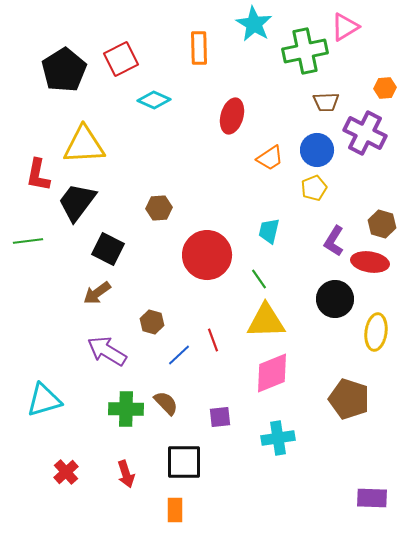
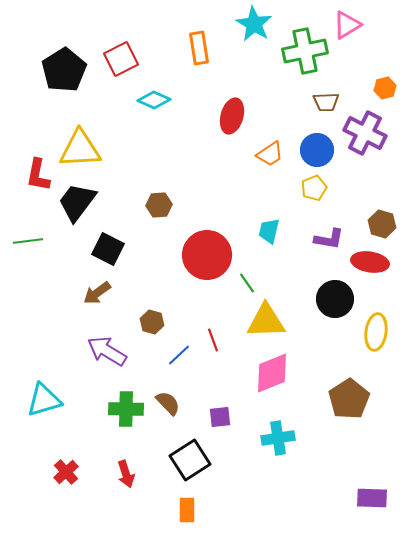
pink triangle at (345, 27): moved 2 px right, 2 px up
orange rectangle at (199, 48): rotated 8 degrees counterclockwise
orange hexagon at (385, 88): rotated 10 degrees counterclockwise
yellow triangle at (84, 145): moved 4 px left, 4 px down
orange trapezoid at (270, 158): moved 4 px up
brown hexagon at (159, 208): moved 3 px up
purple L-shape at (334, 241): moved 5 px left, 2 px up; rotated 112 degrees counterclockwise
green line at (259, 279): moved 12 px left, 4 px down
brown pentagon at (349, 399): rotated 21 degrees clockwise
brown semicircle at (166, 403): moved 2 px right
black square at (184, 462): moved 6 px right, 2 px up; rotated 33 degrees counterclockwise
orange rectangle at (175, 510): moved 12 px right
